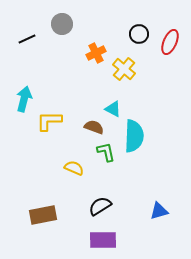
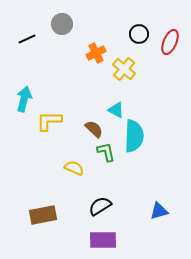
cyan triangle: moved 3 px right, 1 px down
brown semicircle: moved 2 px down; rotated 24 degrees clockwise
